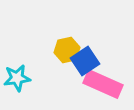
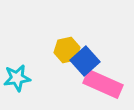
blue square: rotated 8 degrees counterclockwise
